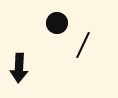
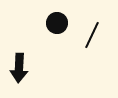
black line: moved 9 px right, 10 px up
